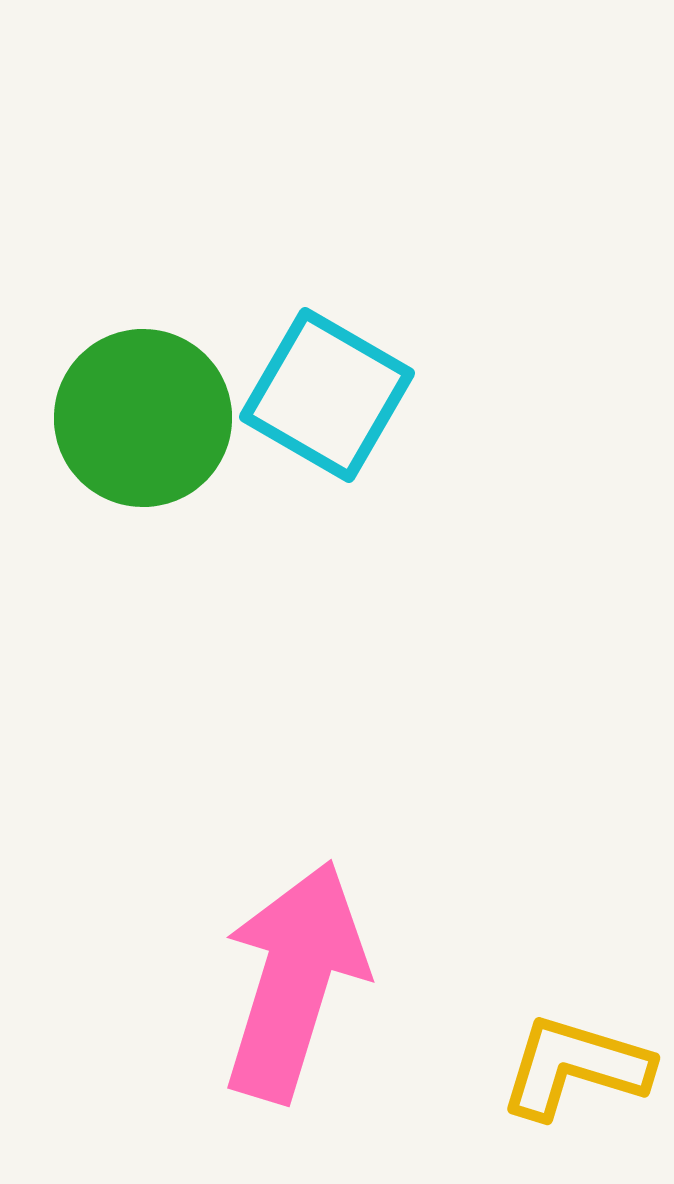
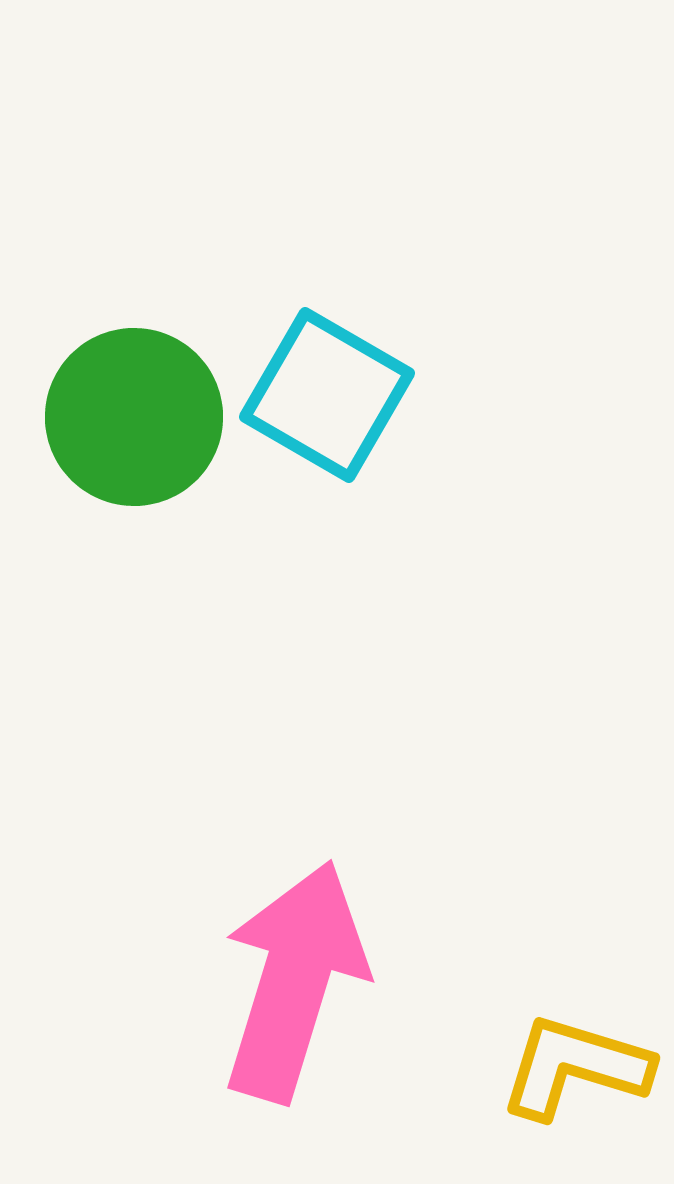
green circle: moved 9 px left, 1 px up
